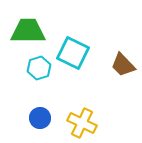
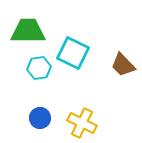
cyan hexagon: rotated 10 degrees clockwise
